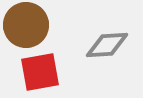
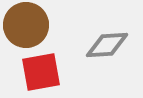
red square: moved 1 px right
